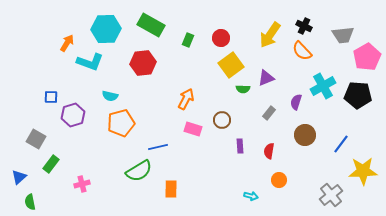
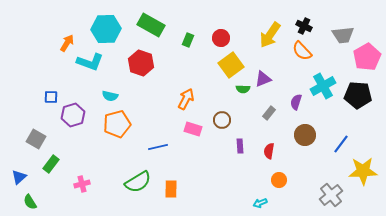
red hexagon at (143, 63): moved 2 px left; rotated 25 degrees clockwise
purple triangle at (266, 78): moved 3 px left, 1 px down
orange pentagon at (121, 123): moved 4 px left, 1 px down
green semicircle at (139, 171): moved 1 px left, 11 px down
cyan arrow at (251, 196): moved 9 px right, 7 px down; rotated 144 degrees clockwise
green semicircle at (30, 202): rotated 21 degrees counterclockwise
